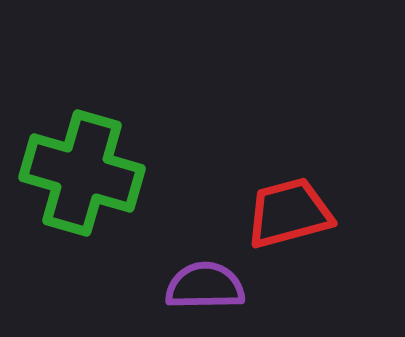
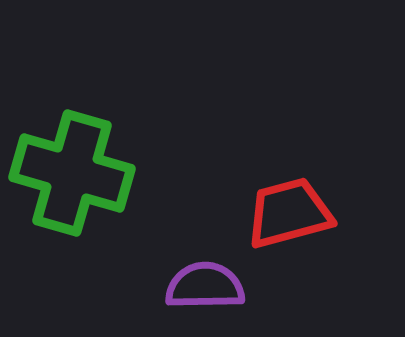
green cross: moved 10 px left
